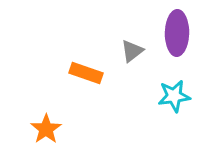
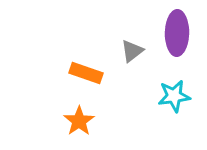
orange star: moved 33 px right, 8 px up
